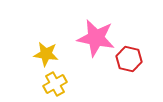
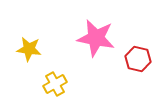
yellow star: moved 17 px left, 5 px up
red hexagon: moved 9 px right
